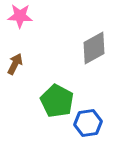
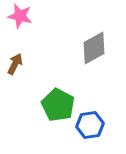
pink star: rotated 10 degrees clockwise
green pentagon: moved 1 px right, 4 px down
blue hexagon: moved 2 px right, 2 px down
